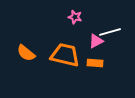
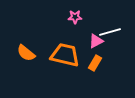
pink star: rotated 16 degrees counterclockwise
orange rectangle: rotated 63 degrees counterclockwise
